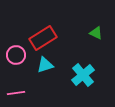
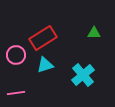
green triangle: moved 2 px left; rotated 24 degrees counterclockwise
